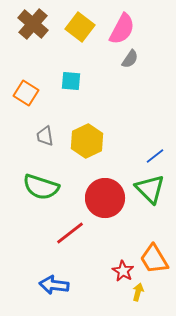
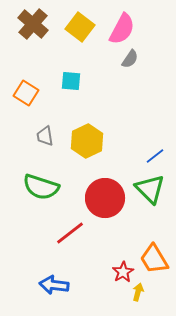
red star: moved 1 px down; rotated 10 degrees clockwise
